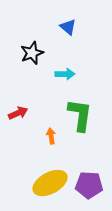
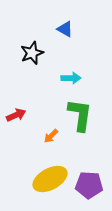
blue triangle: moved 3 px left, 2 px down; rotated 12 degrees counterclockwise
cyan arrow: moved 6 px right, 4 px down
red arrow: moved 2 px left, 2 px down
orange arrow: rotated 126 degrees counterclockwise
yellow ellipse: moved 4 px up
